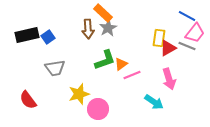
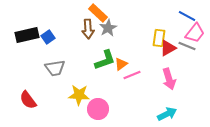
orange rectangle: moved 5 px left
yellow star: moved 1 px down; rotated 20 degrees clockwise
cyan arrow: moved 13 px right, 12 px down; rotated 60 degrees counterclockwise
